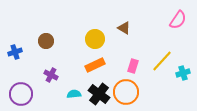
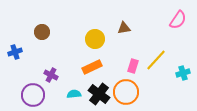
brown triangle: rotated 40 degrees counterclockwise
brown circle: moved 4 px left, 9 px up
yellow line: moved 6 px left, 1 px up
orange rectangle: moved 3 px left, 2 px down
purple circle: moved 12 px right, 1 px down
